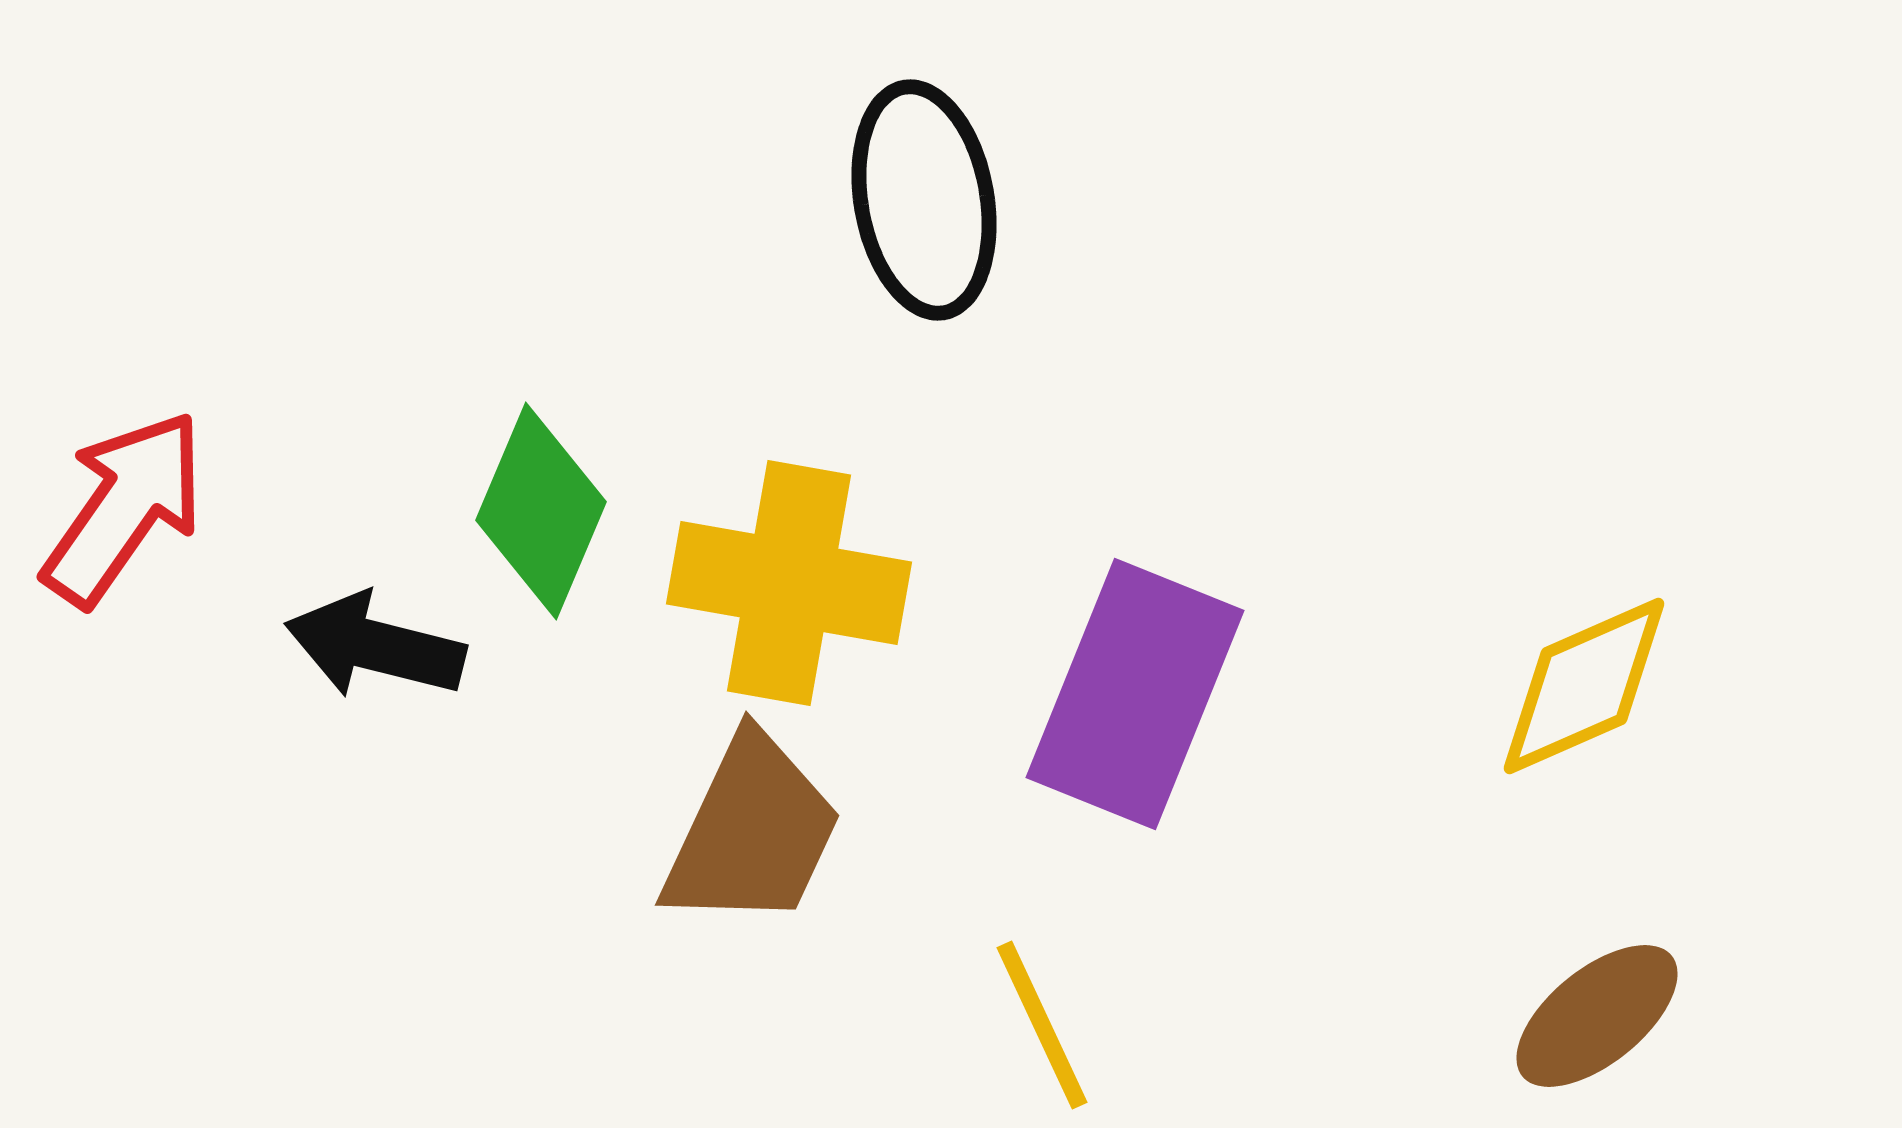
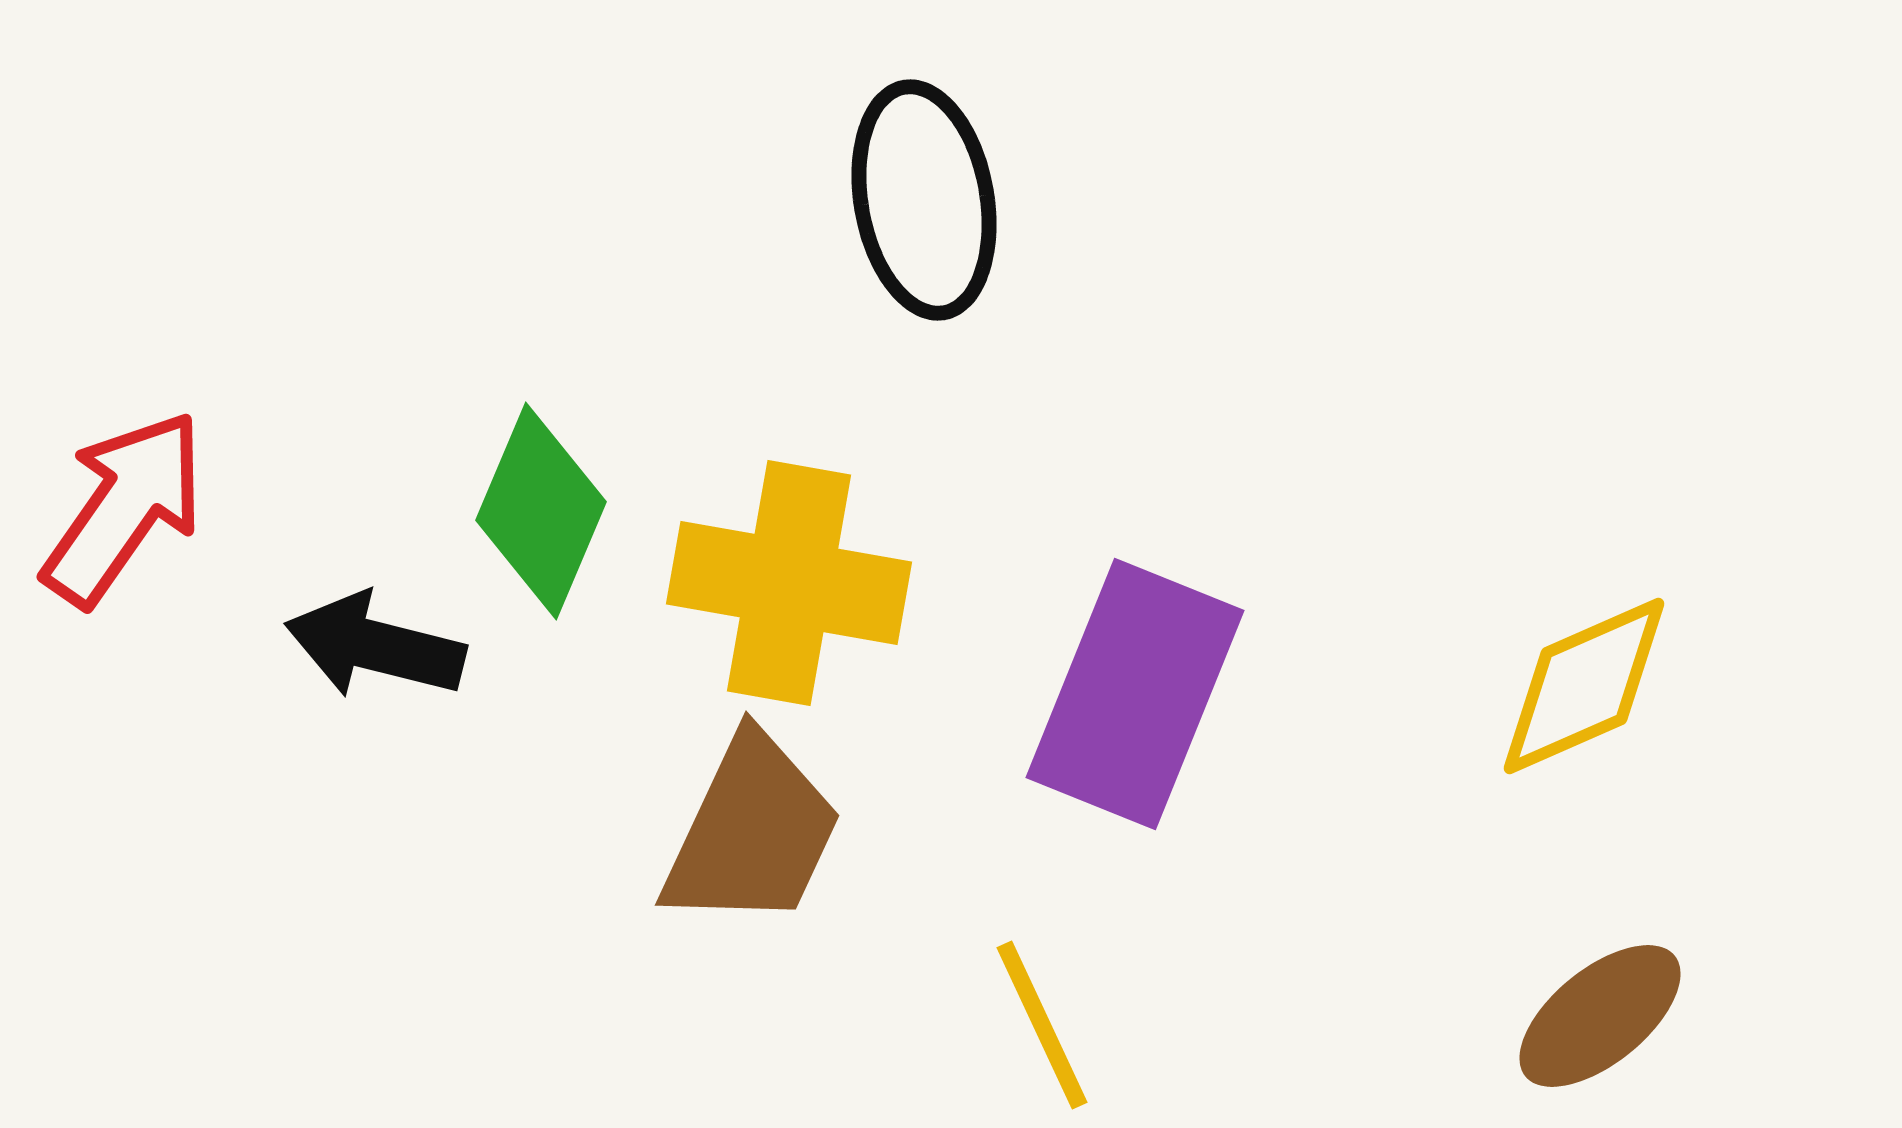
brown ellipse: moved 3 px right
